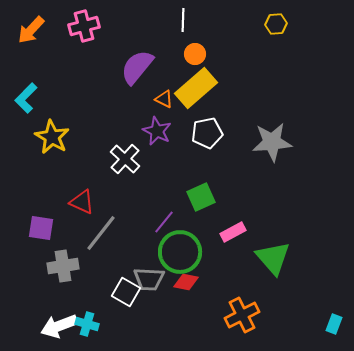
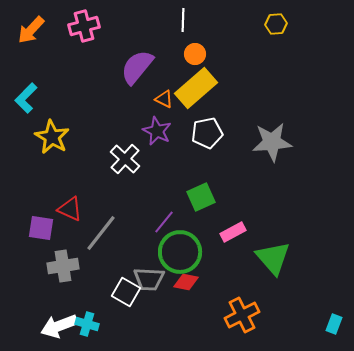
red triangle: moved 12 px left, 7 px down
